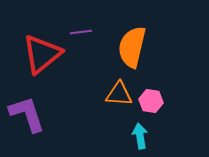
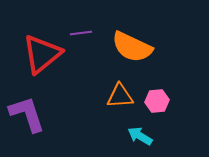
purple line: moved 1 px down
orange semicircle: rotated 78 degrees counterclockwise
orange triangle: moved 1 px right, 2 px down; rotated 8 degrees counterclockwise
pink hexagon: moved 6 px right; rotated 15 degrees counterclockwise
cyan arrow: rotated 50 degrees counterclockwise
